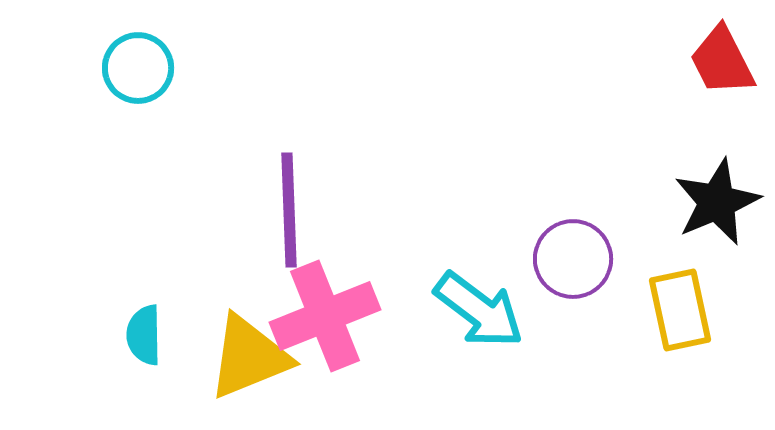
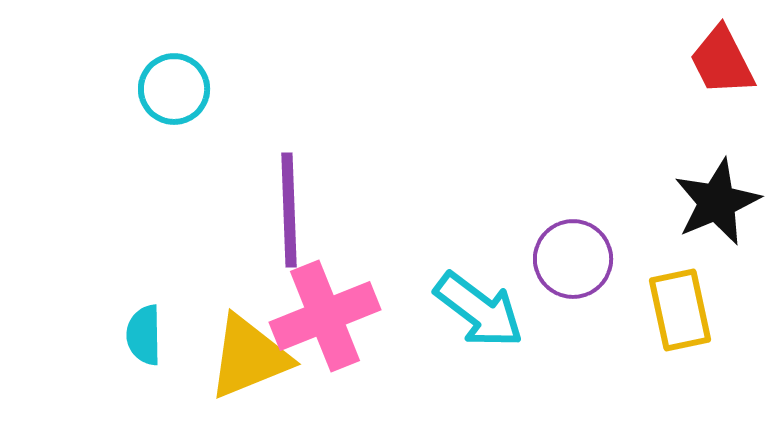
cyan circle: moved 36 px right, 21 px down
